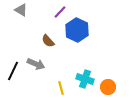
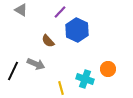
orange circle: moved 18 px up
